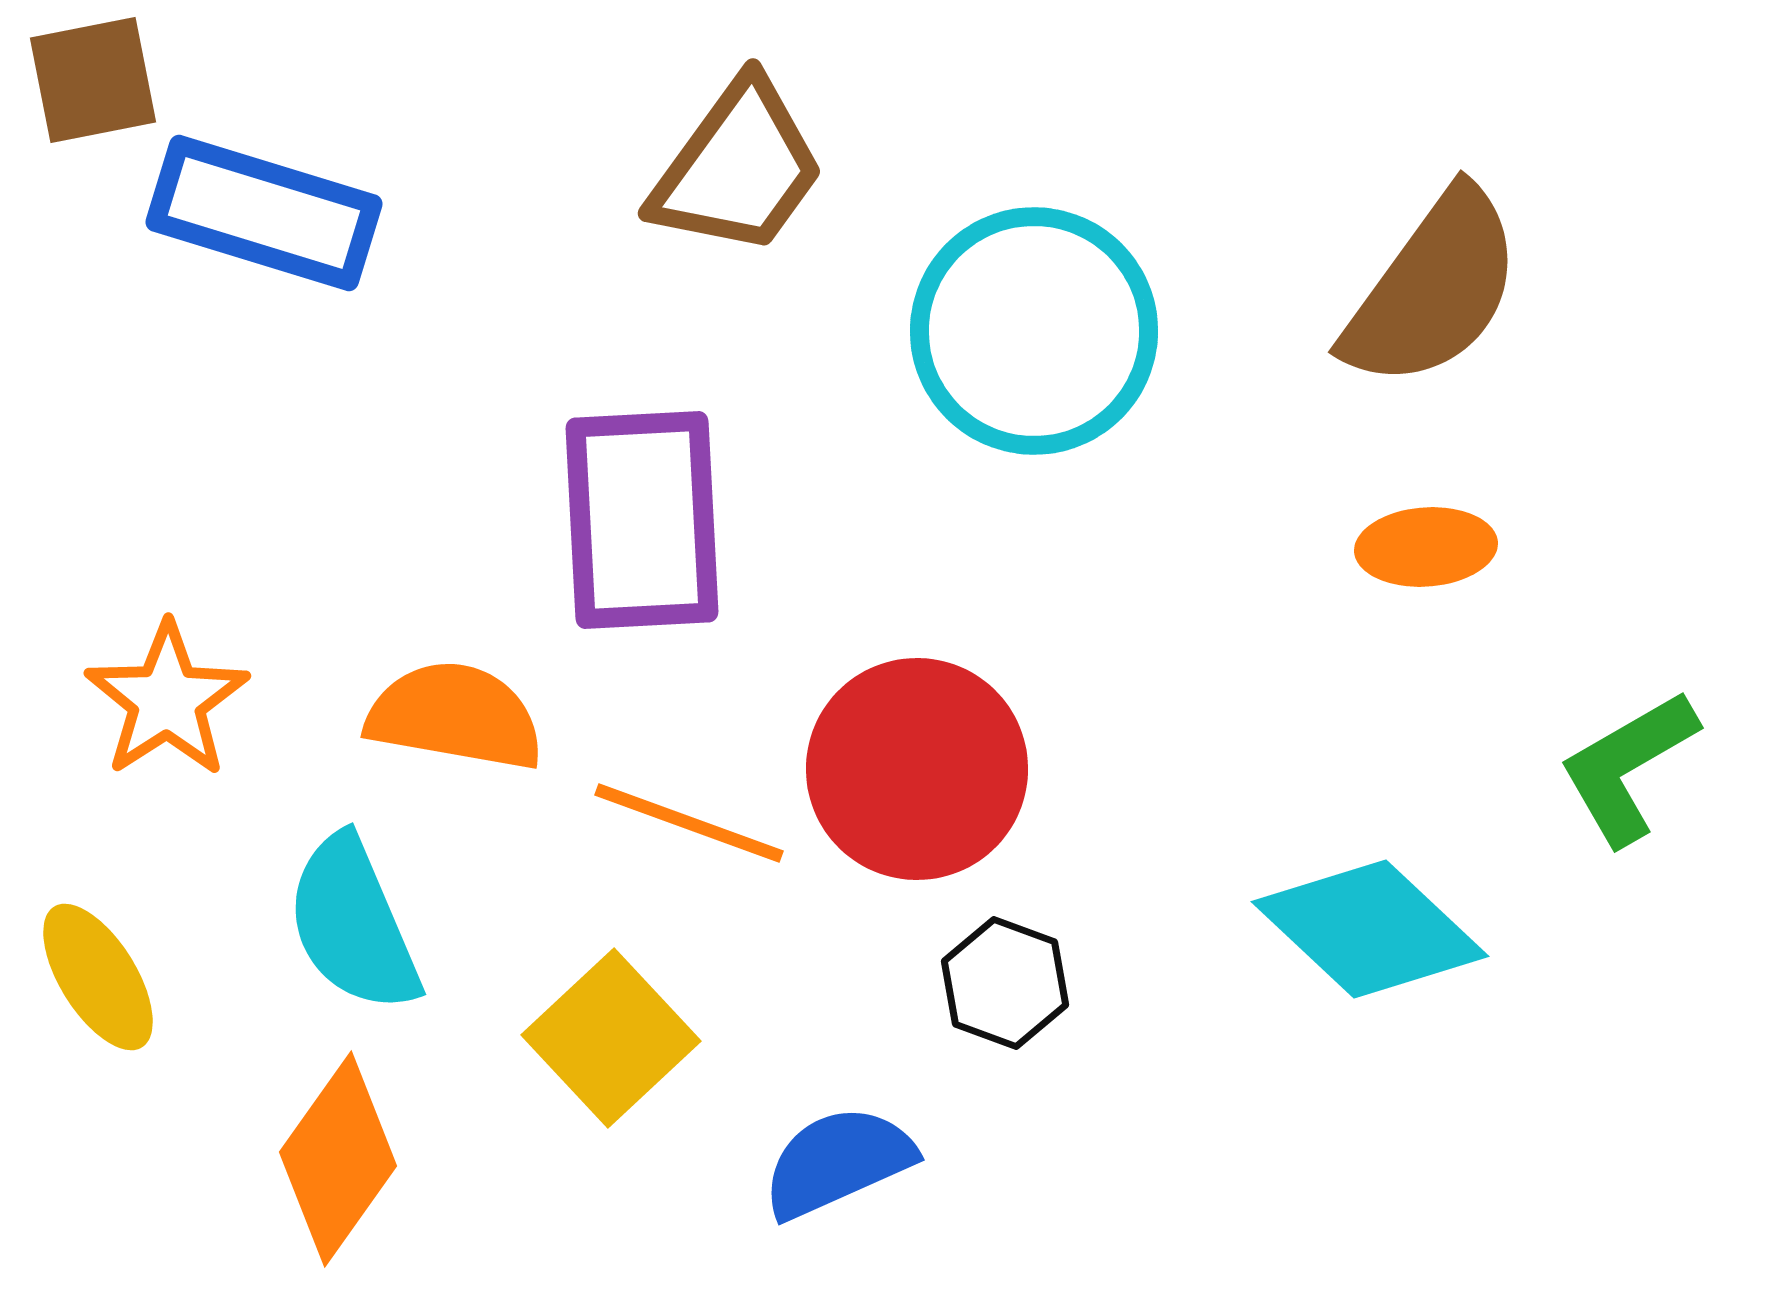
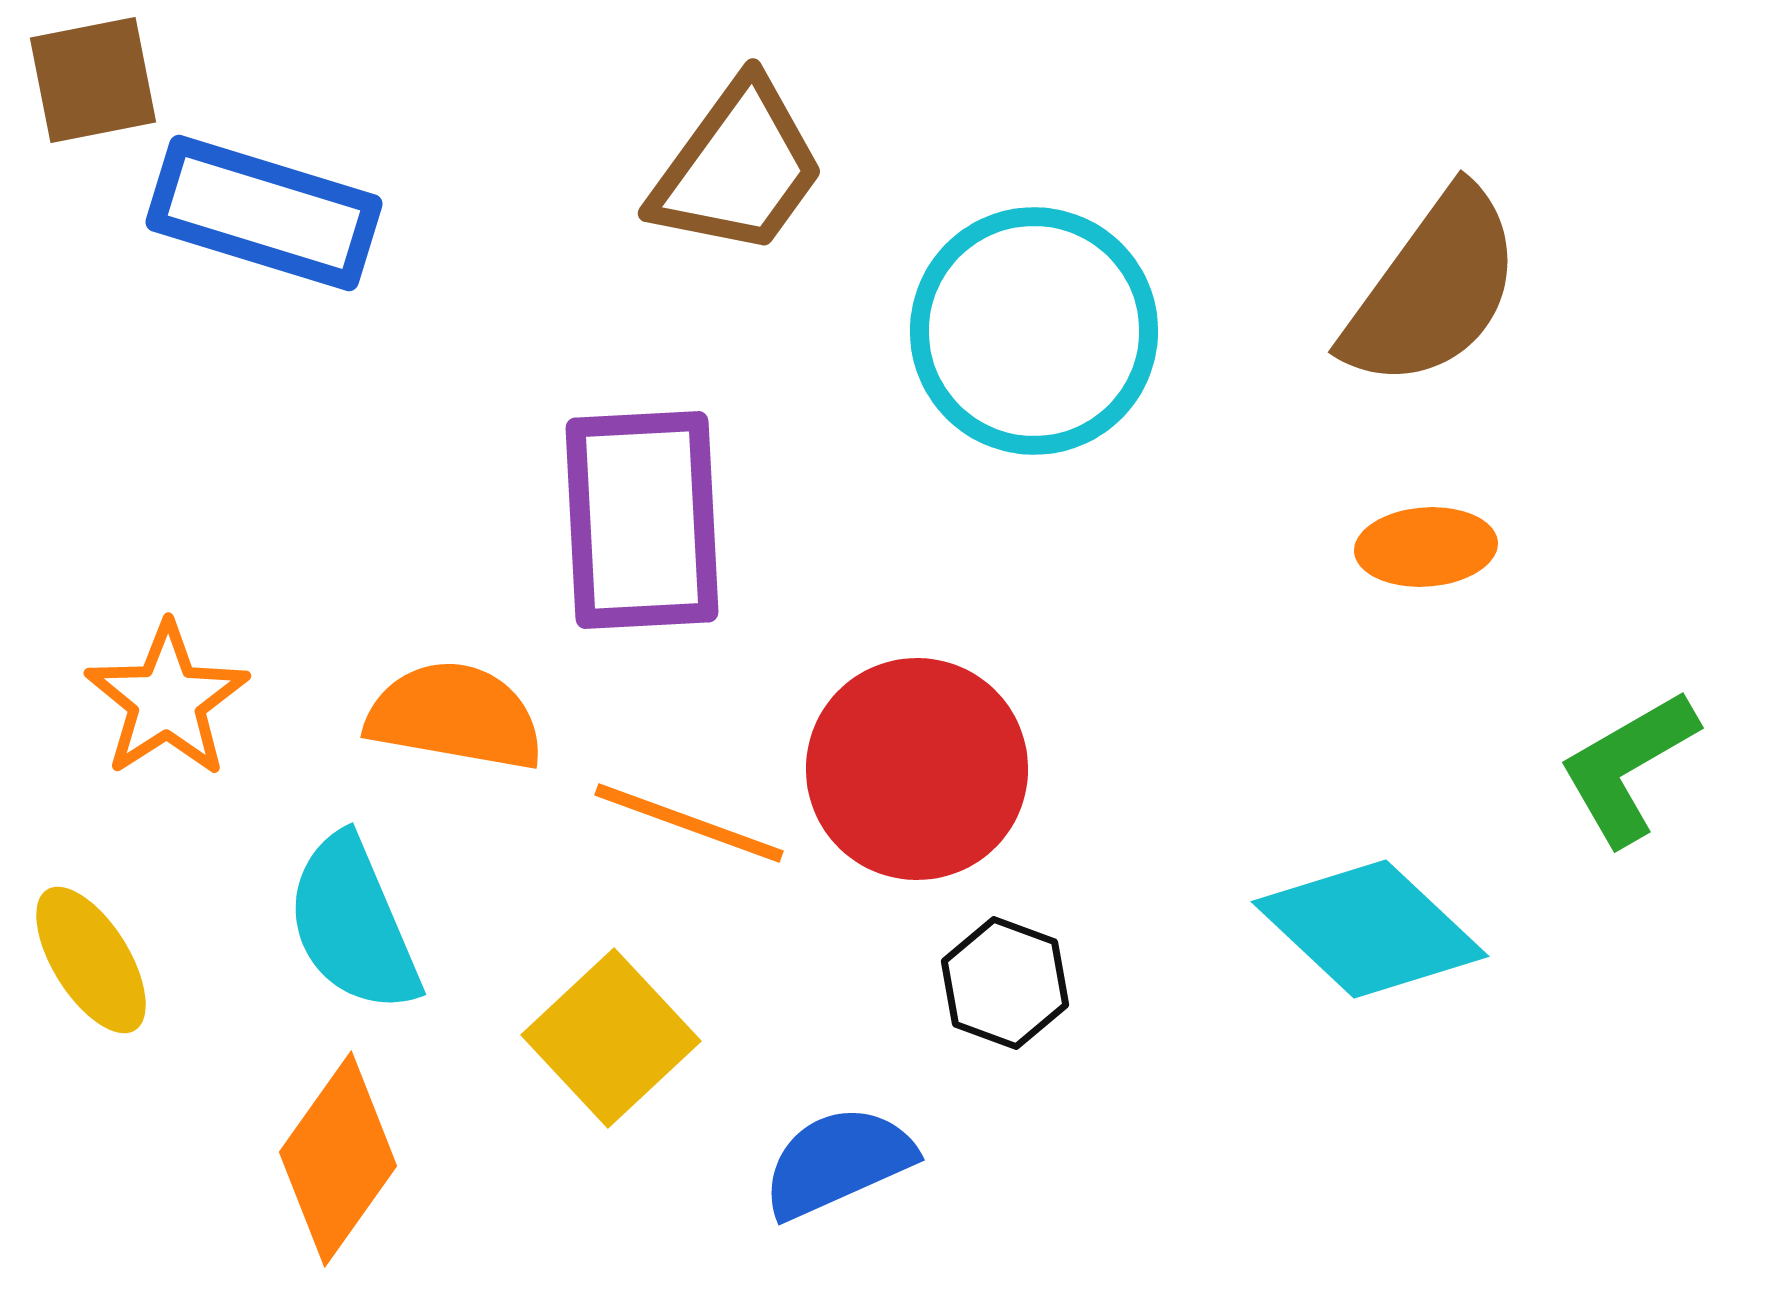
yellow ellipse: moved 7 px left, 17 px up
